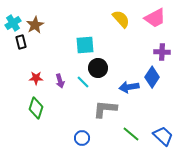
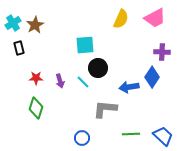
yellow semicircle: rotated 66 degrees clockwise
black rectangle: moved 2 px left, 6 px down
green line: rotated 42 degrees counterclockwise
